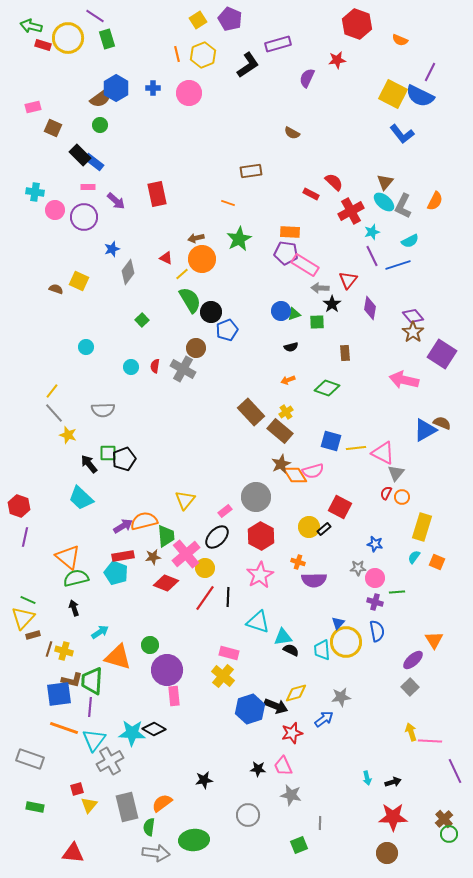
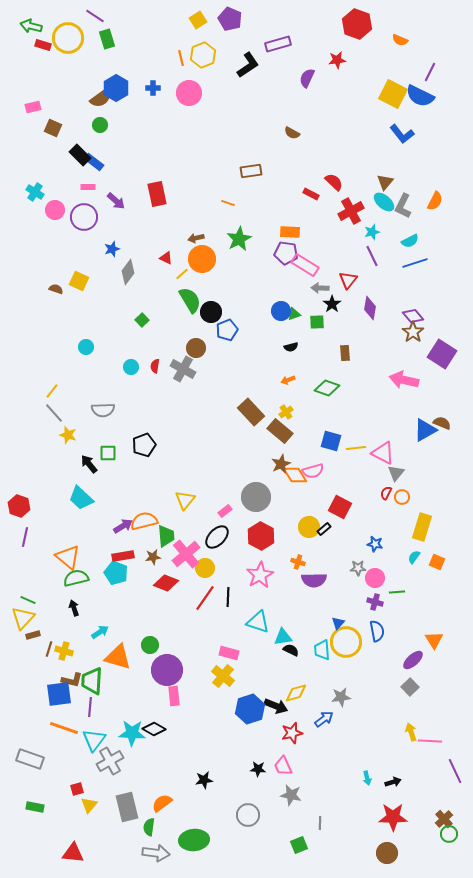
orange line at (177, 54): moved 4 px right, 4 px down
cyan cross at (35, 192): rotated 24 degrees clockwise
blue line at (398, 265): moved 17 px right, 2 px up
black pentagon at (124, 459): moved 20 px right, 14 px up
